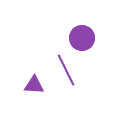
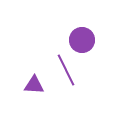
purple circle: moved 2 px down
